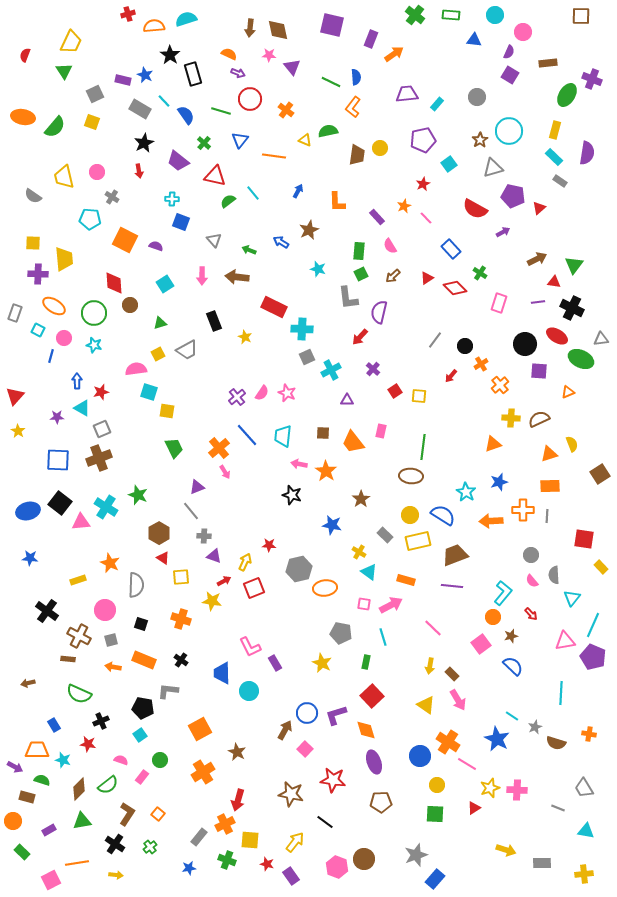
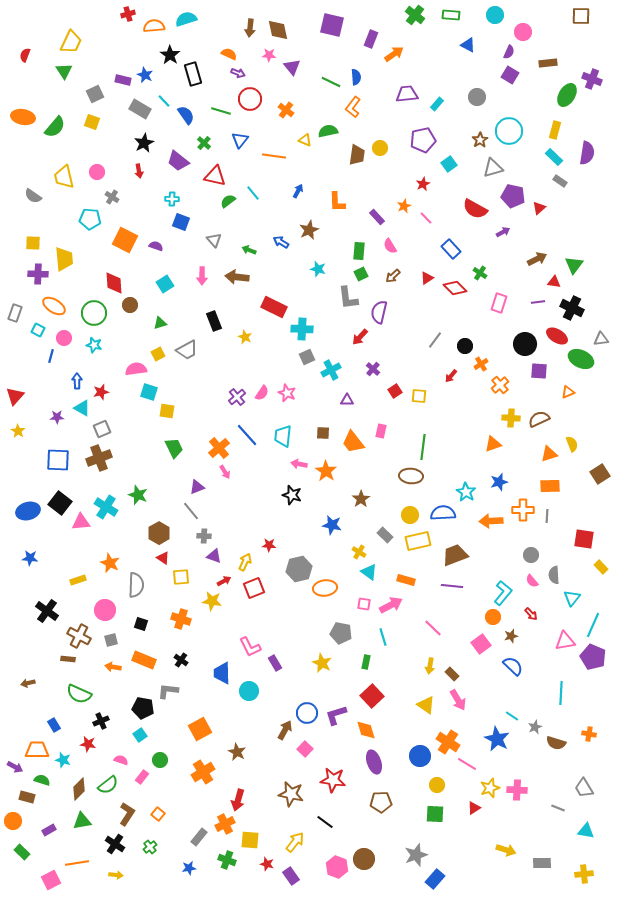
blue triangle at (474, 40): moved 6 px left, 5 px down; rotated 21 degrees clockwise
blue semicircle at (443, 515): moved 2 px up; rotated 35 degrees counterclockwise
